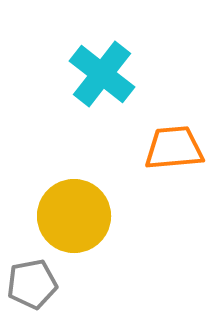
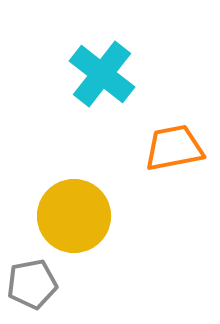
orange trapezoid: rotated 6 degrees counterclockwise
